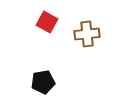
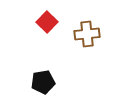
red square: rotated 15 degrees clockwise
